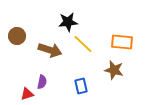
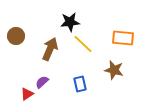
black star: moved 2 px right
brown circle: moved 1 px left
orange rectangle: moved 1 px right, 4 px up
brown arrow: moved 1 px up; rotated 85 degrees counterclockwise
purple semicircle: rotated 144 degrees counterclockwise
blue rectangle: moved 1 px left, 2 px up
red triangle: rotated 16 degrees counterclockwise
